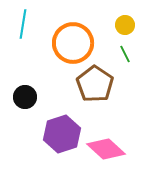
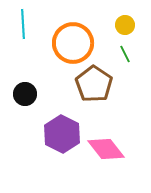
cyan line: rotated 12 degrees counterclockwise
brown pentagon: moved 1 px left
black circle: moved 3 px up
purple hexagon: rotated 15 degrees counterclockwise
pink diamond: rotated 9 degrees clockwise
